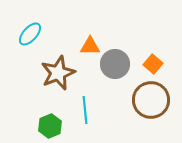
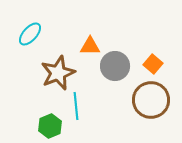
gray circle: moved 2 px down
cyan line: moved 9 px left, 4 px up
